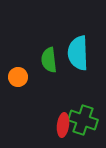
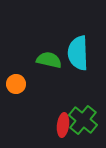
green semicircle: rotated 110 degrees clockwise
orange circle: moved 2 px left, 7 px down
green cross: rotated 20 degrees clockwise
